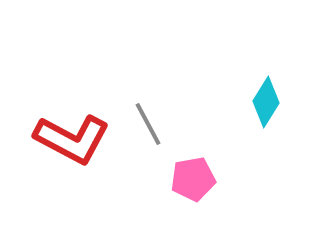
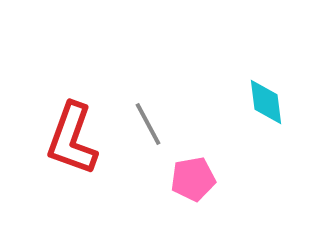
cyan diamond: rotated 39 degrees counterclockwise
red L-shape: rotated 82 degrees clockwise
